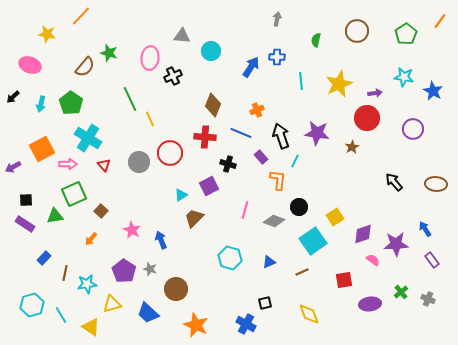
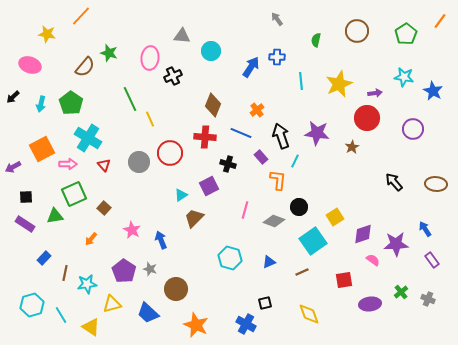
gray arrow at (277, 19): rotated 48 degrees counterclockwise
orange cross at (257, 110): rotated 16 degrees counterclockwise
black square at (26, 200): moved 3 px up
brown square at (101, 211): moved 3 px right, 3 px up
